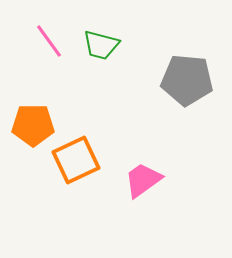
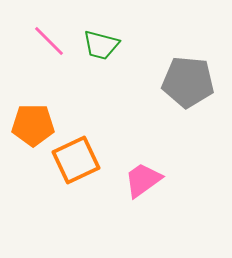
pink line: rotated 9 degrees counterclockwise
gray pentagon: moved 1 px right, 2 px down
